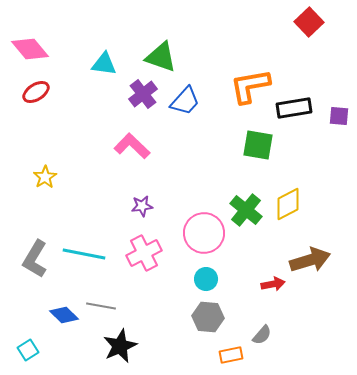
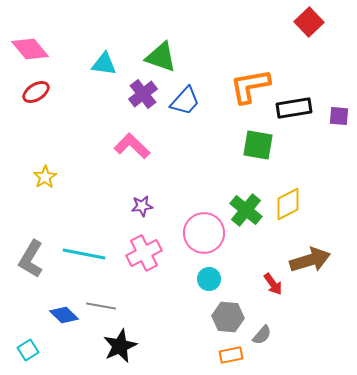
gray L-shape: moved 4 px left
cyan circle: moved 3 px right
red arrow: rotated 65 degrees clockwise
gray hexagon: moved 20 px right
